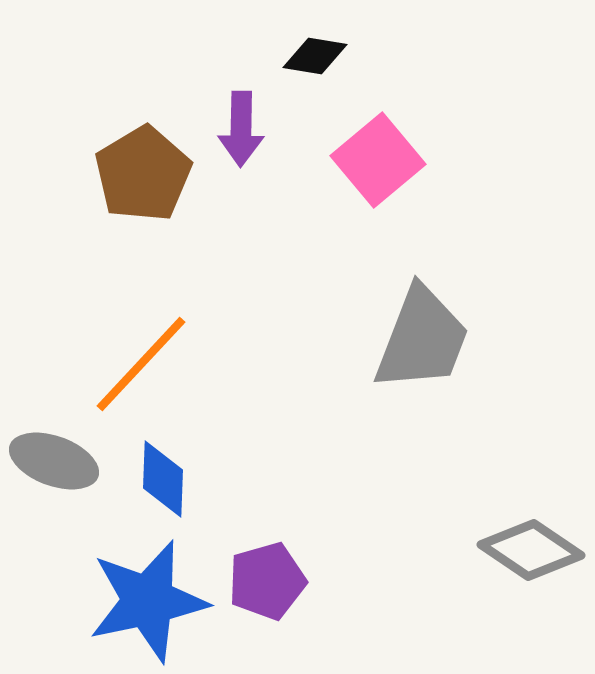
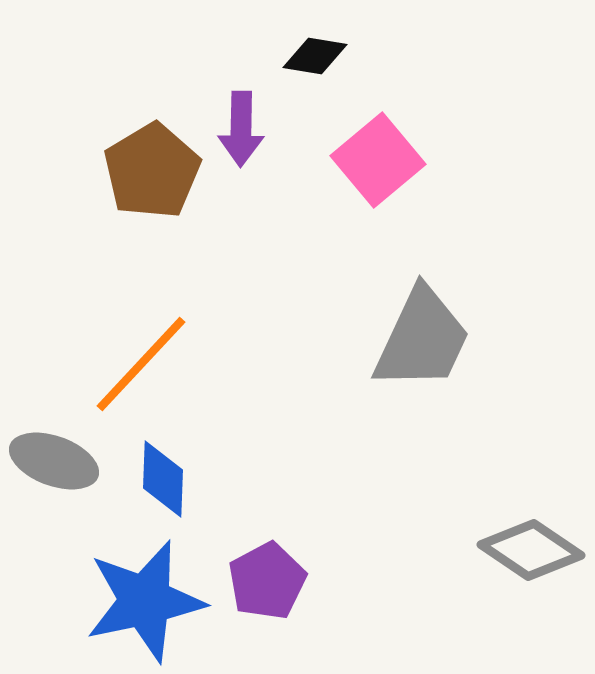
brown pentagon: moved 9 px right, 3 px up
gray trapezoid: rotated 4 degrees clockwise
purple pentagon: rotated 12 degrees counterclockwise
blue star: moved 3 px left
